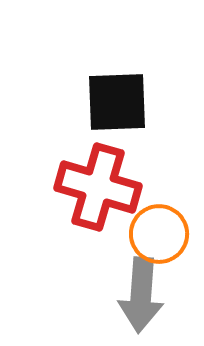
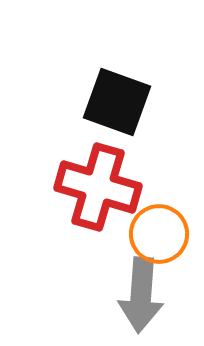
black square: rotated 22 degrees clockwise
